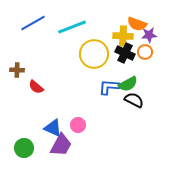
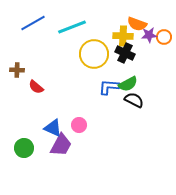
orange circle: moved 19 px right, 15 px up
pink circle: moved 1 px right
